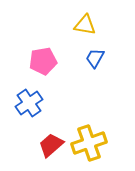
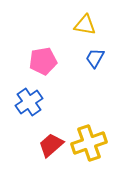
blue cross: moved 1 px up
